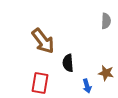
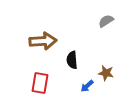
gray semicircle: rotated 126 degrees counterclockwise
brown arrow: rotated 56 degrees counterclockwise
black semicircle: moved 4 px right, 3 px up
blue arrow: rotated 64 degrees clockwise
